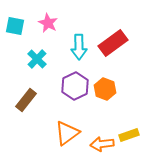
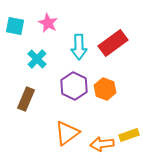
purple hexagon: moved 1 px left; rotated 8 degrees counterclockwise
brown rectangle: moved 1 px up; rotated 15 degrees counterclockwise
